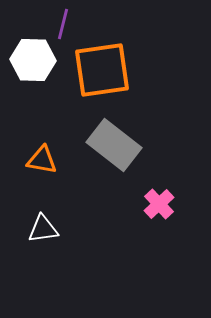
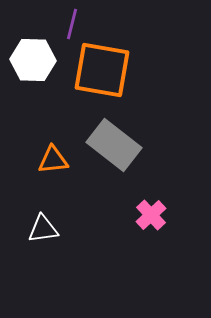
purple line: moved 9 px right
orange square: rotated 18 degrees clockwise
orange triangle: moved 11 px right; rotated 16 degrees counterclockwise
pink cross: moved 8 px left, 11 px down
